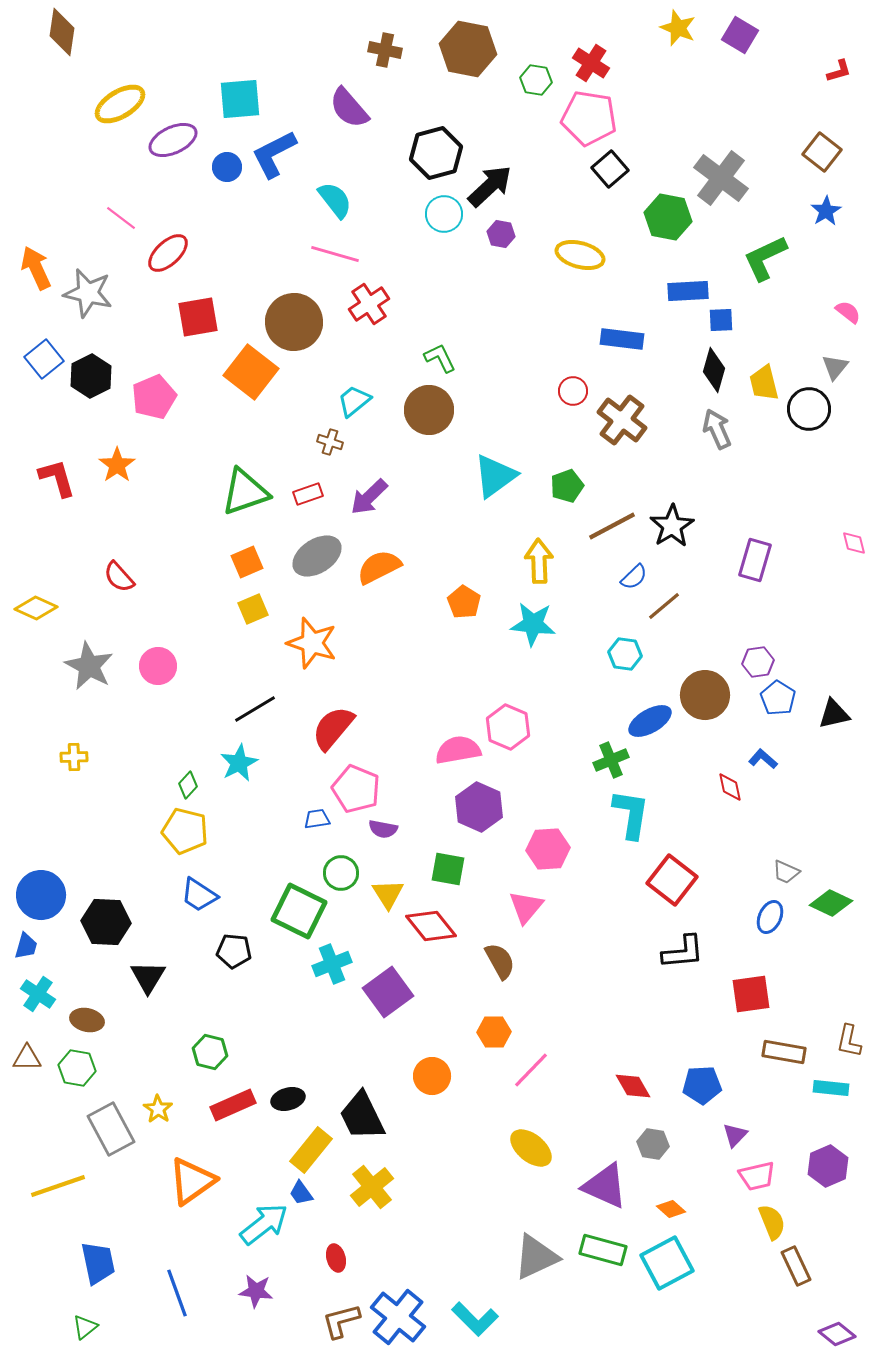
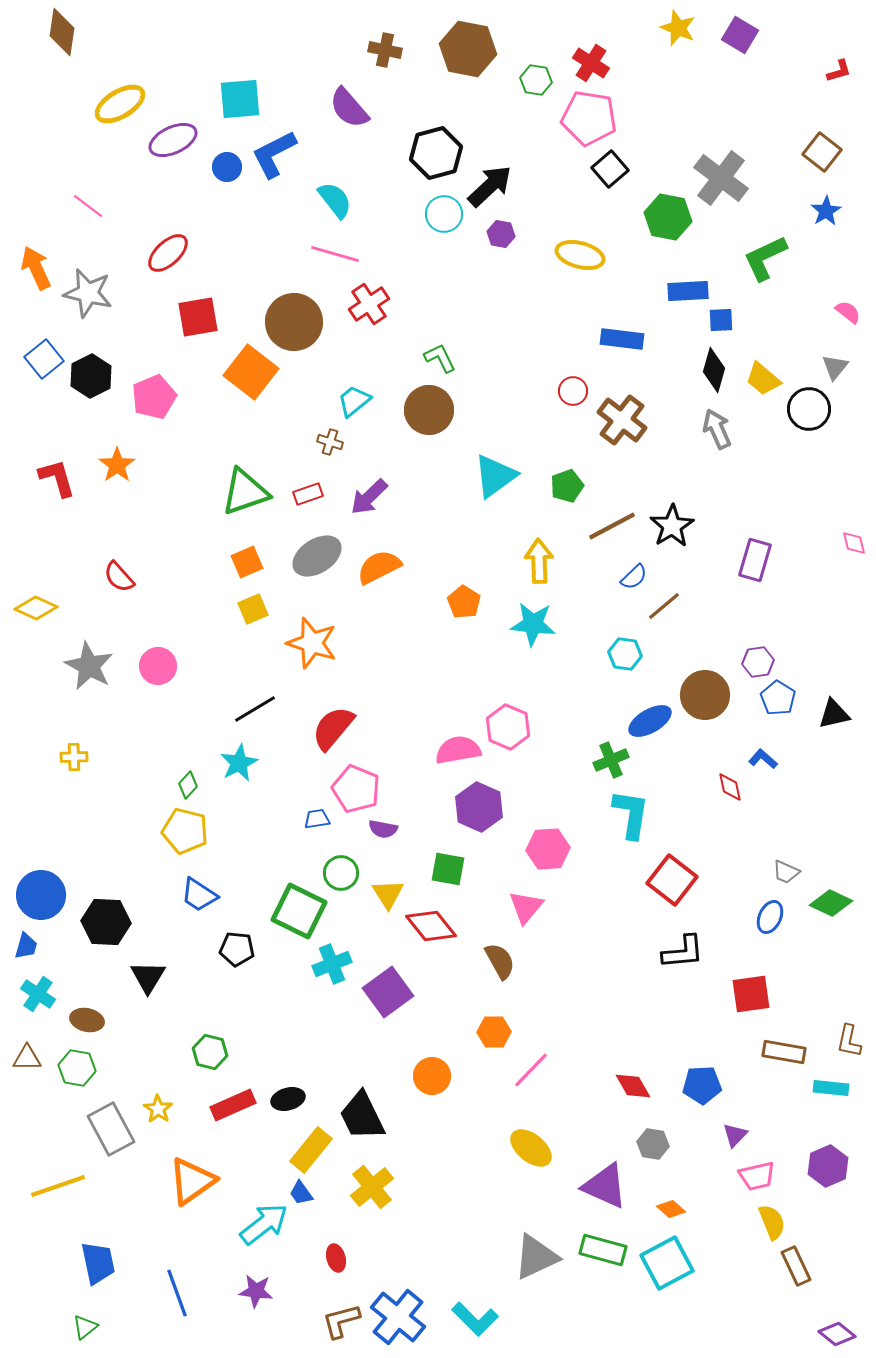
pink line at (121, 218): moved 33 px left, 12 px up
yellow trapezoid at (764, 383): moved 1 px left, 4 px up; rotated 36 degrees counterclockwise
black pentagon at (234, 951): moved 3 px right, 2 px up
